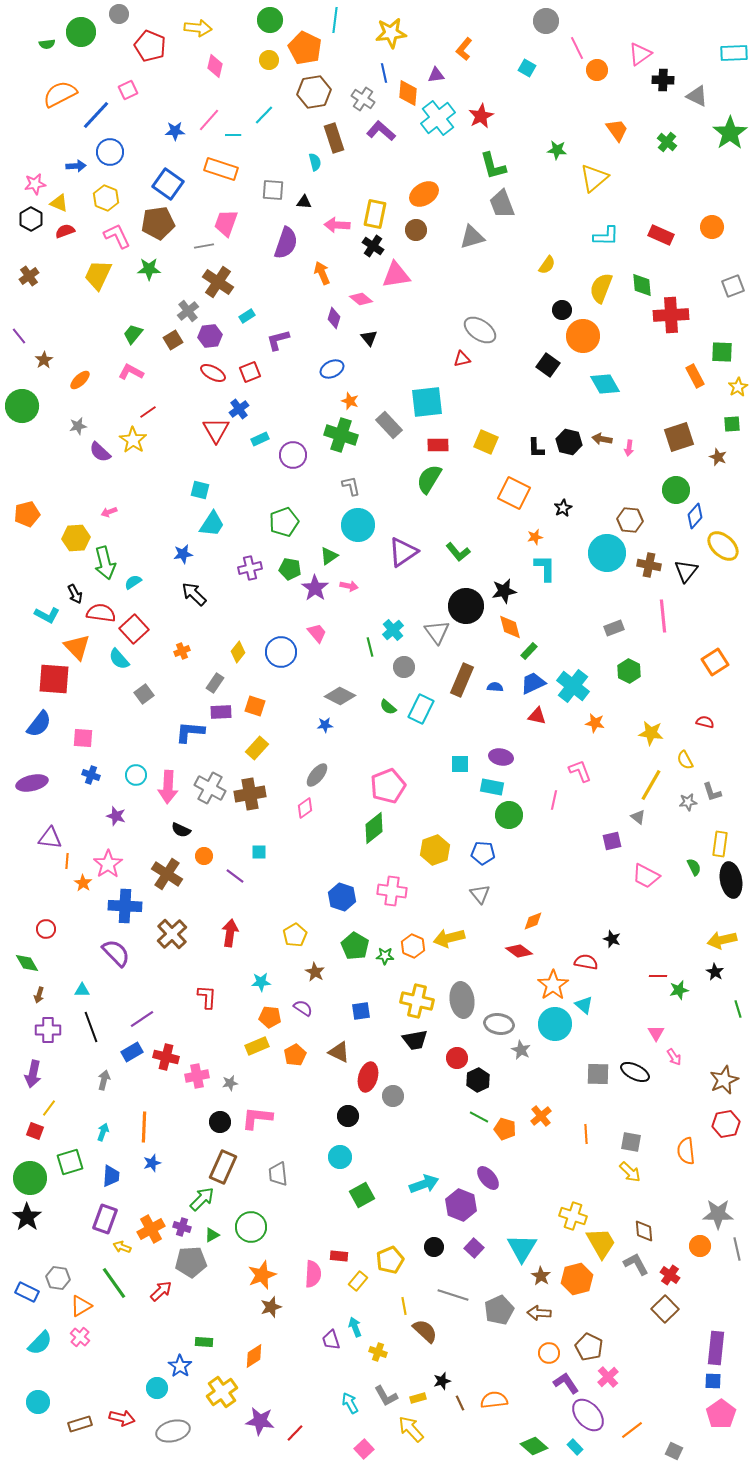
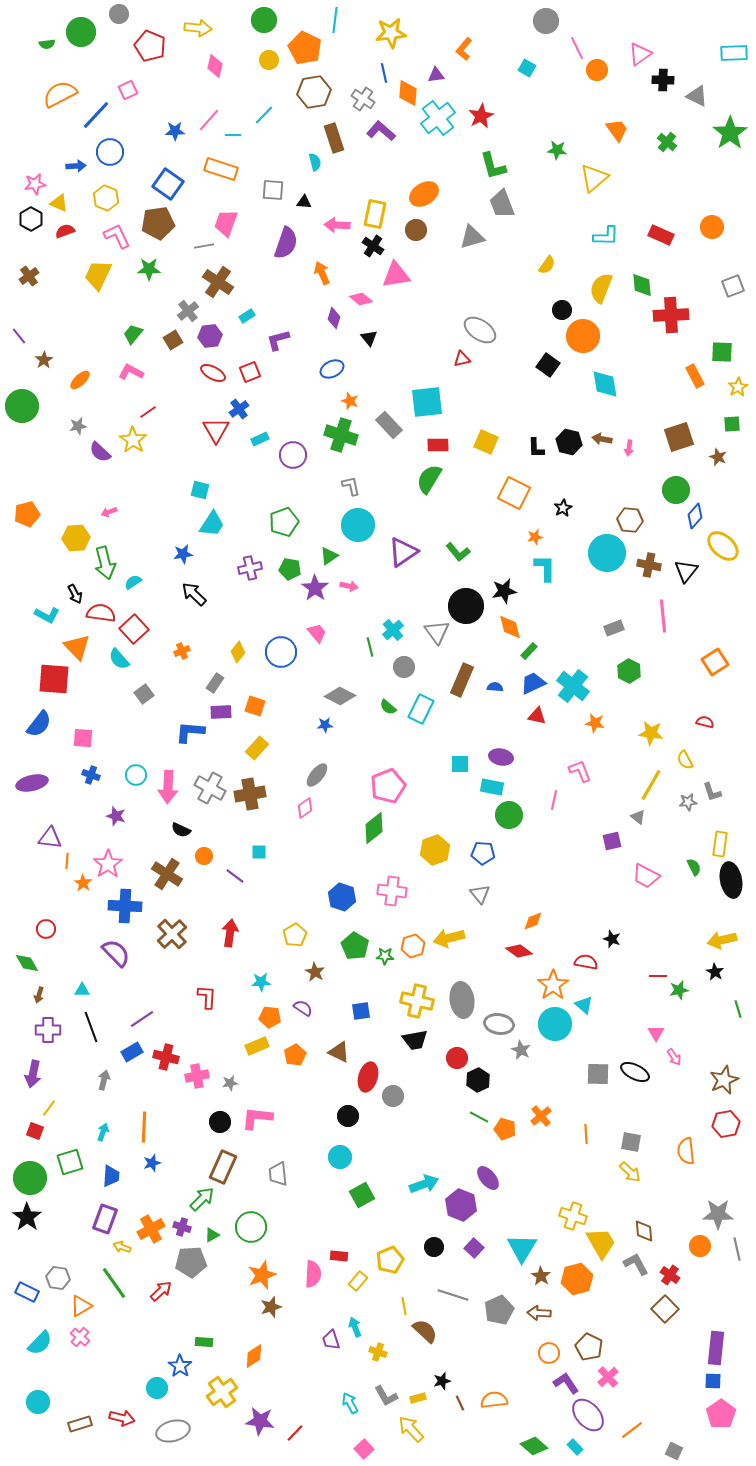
green circle at (270, 20): moved 6 px left
cyan diamond at (605, 384): rotated 20 degrees clockwise
orange hexagon at (413, 946): rotated 20 degrees clockwise
